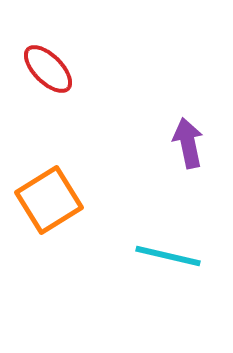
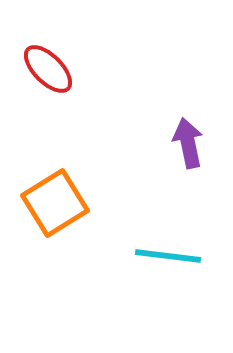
orange square: moved 6 px right, 3 px down
cyan line: rotated 6 degrees counterclockwise
